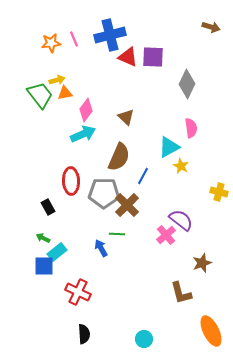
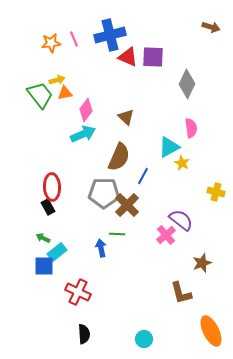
yellow star: moved 1 px right, 3 px up
red ellipse: moved 19 px left, 6 px down
yellow cross: moved 3 px left
blue arrow: rotated 18 degrees clockwise
